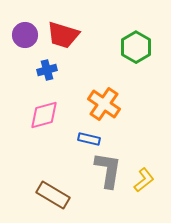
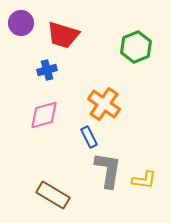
purple circle: moved 4 px left, 12 px up
green hexagon: rotated 8 degrees clockwise
blue rectangle: moved 2 px up; rotated 50 degrees clockwise
yellow L-shape: rotated 45 degrees clockwise
